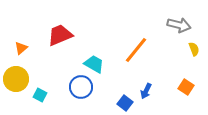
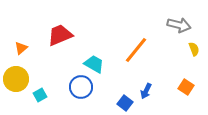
cyan square: rotated 32 degrees clockwise
